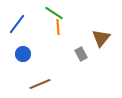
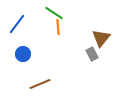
gray rectangle: moved 11 px right
